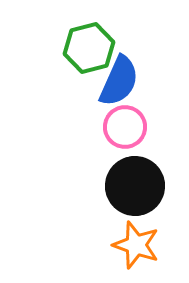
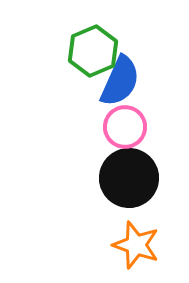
green hexagon: moved 4 px right, 3 px down; rotated 9 degrees counterclockwise
blue semicircle: moved 1 px right
black circle: moved 6 px left, 8 px up
